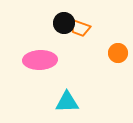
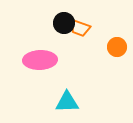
orange circle: moved 1 px left, 6 px up
